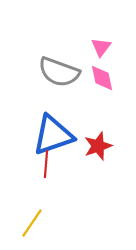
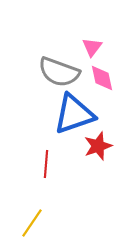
pink triangle: moved 9 px left
blue triangle: moved 21 px right, 21 px up
